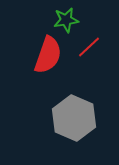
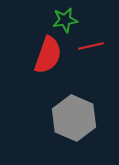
green star: moved 1 px left
red line: moved 2 px right, 1 px up; rotated 30 degrees clockwise
